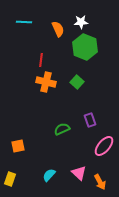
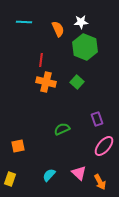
purple rectangle: moved 7 px right, 1 px up
